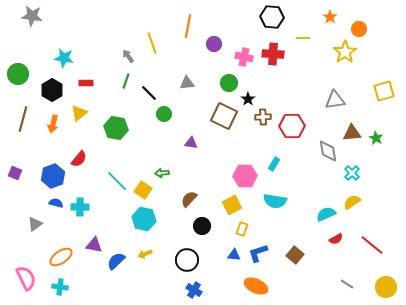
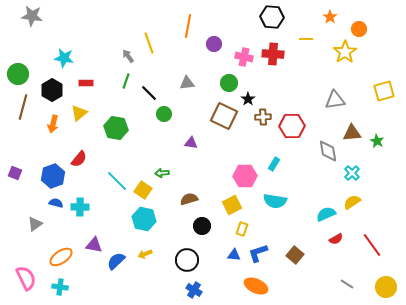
yellow line at (303, 38): moved 3 px right, 1 px down
yellow line at (152, 43): moved 3 px left
brown line at (23, 119): moved 12 px up
green star at (376, 138): moved 1 px right, 3 px down
brown semicircle at (189, 199): rotated 30 degrees clockwise
red line at (372, 245): rotated 15 degrees clockwise
